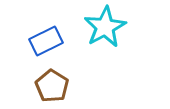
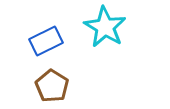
cyan star: rotated 12 degrees counterclockwise
